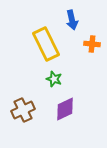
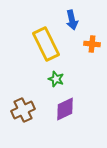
green star: moved 2 px right
